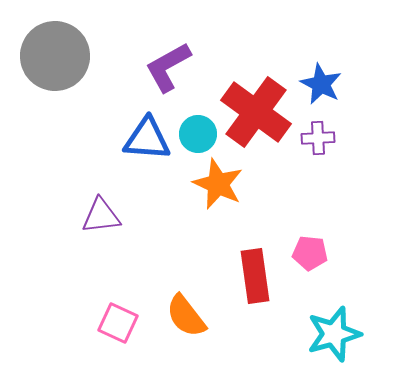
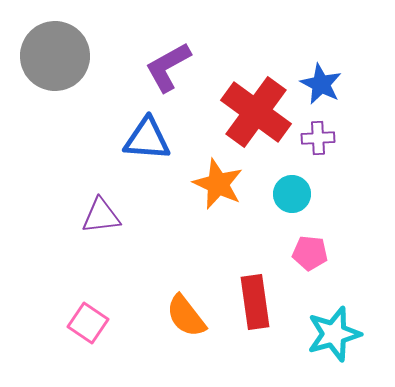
cyan circle: moved 94 px right, 60 px down
red rectangle: moved 26 px down
pink square: moved 30 px left; rotated 9 degrees clockwise
